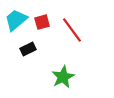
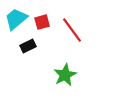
cyan trapezoid: moved 1 px up
black rectangle: moved 3 px up
green star: moved 2 px right, 2 px up
